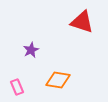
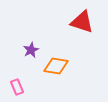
orange diamond: moved 2 px left, 14 px up
